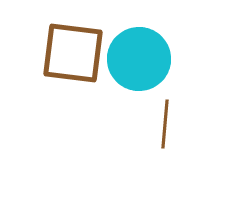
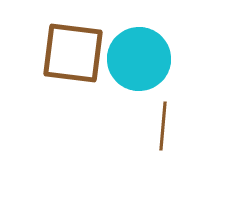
brown line: moved 2 px left, 2 px down
